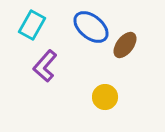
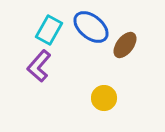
cyan rectangle: moved 17 px right, 5 px down
purple L-shape: moved 6 px left
yellow circle: moved 1 px left, 1 px down
